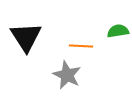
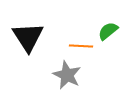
green semicircle: moved 10 px left; rotated 30 degrees counterclockwise
black triangle: moved 2 px right
